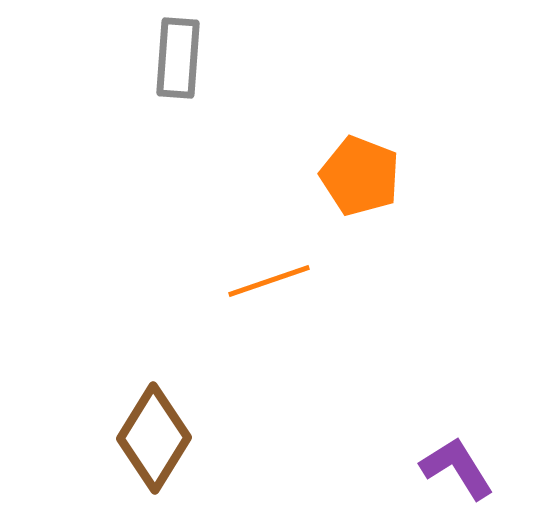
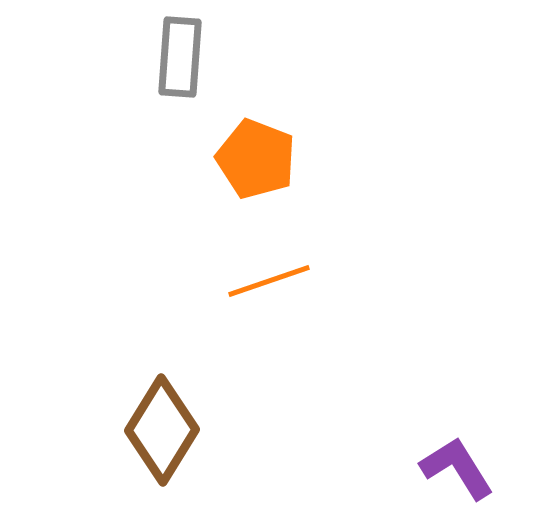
gray rectangle: moved 2 px right, 1 px up
orange pentagon: moved 104 px left, 17 px up
brown diamond: moved 8 px right, 8 px up
